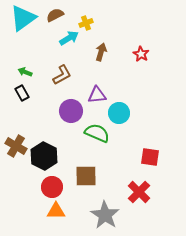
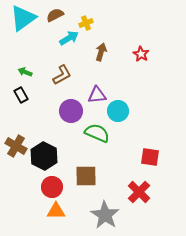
black rectangle: moved 1 px left, 2 px down
cyan circle: moved 1 px left, 2 px up
